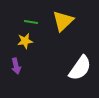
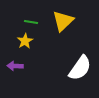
yellow star: rotated 21 degrees counterclockwise
purple arrow: moved 1 px left; rotated 105 degrees clockwise
